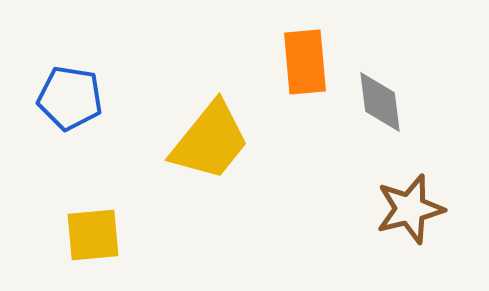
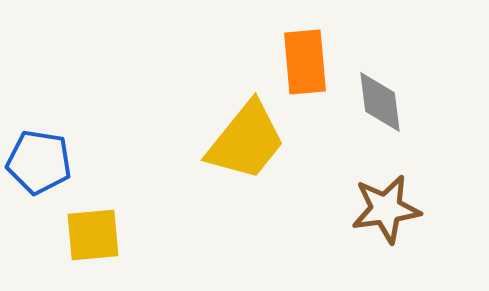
blue pentagon: moved 31 px left, 64 px down
yellow trapezoid: moved 36 px right
brown star: moved 24 px left; rotated 6 degrees clockwise
